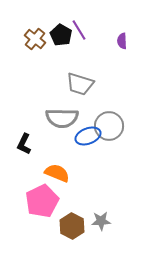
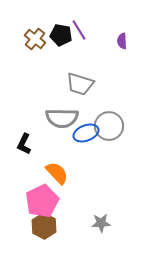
black pentagon: rotated 20 degrees counterclockwise
blue ellipse: moved 2 px left, 3 px up
orange semicircle: rotated 25 degrees clockwise
gray star: moved 2 px down
brown hexagon: moved 28 px left
